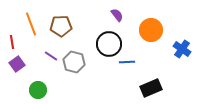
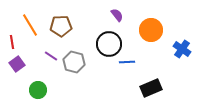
orange line: moved 1 px left, 1 px down; rotated 10 degrees counterclockwise
